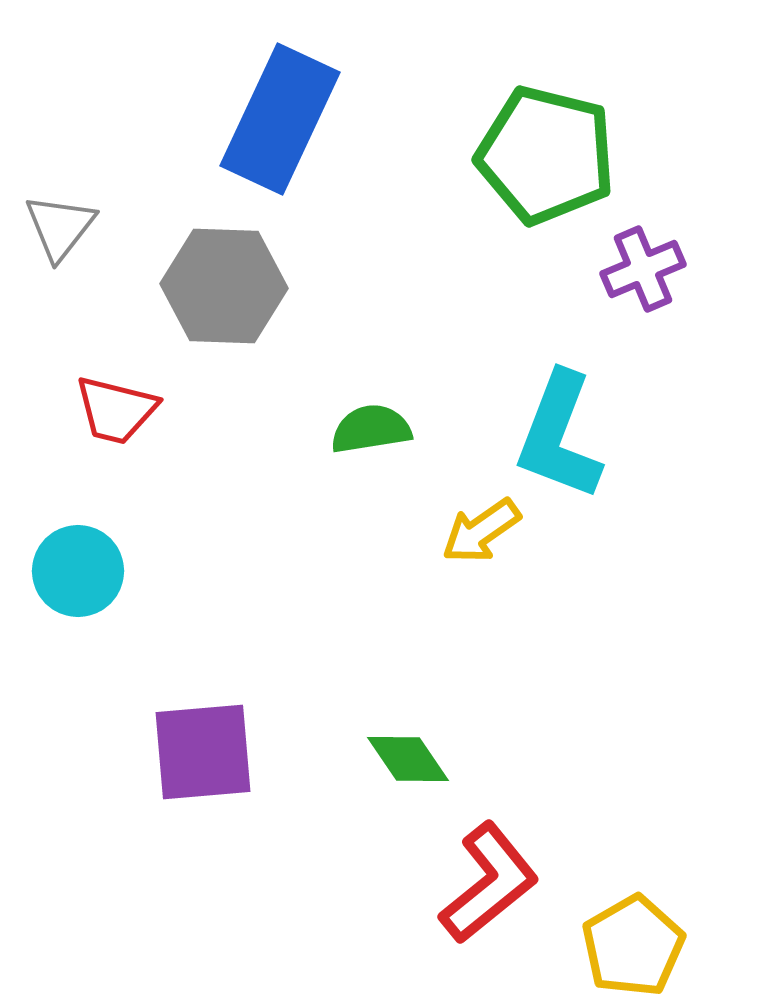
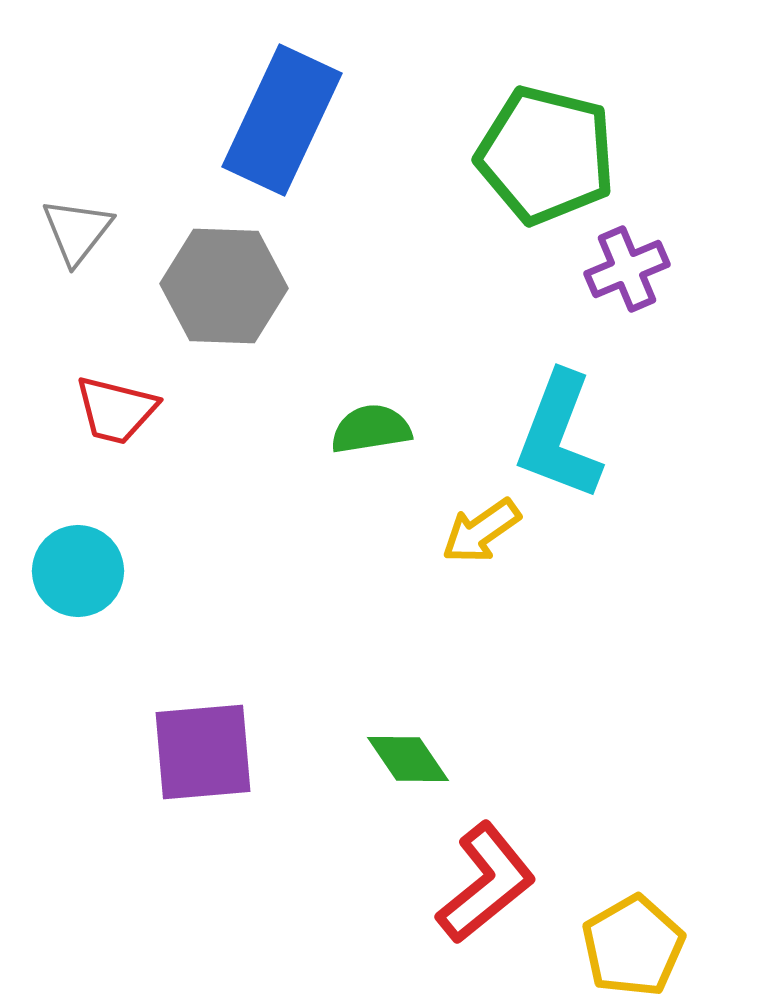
blue rectangle: moved 2 px right, 1 px down
gray triangle: moved 17 px right, 4 px down
purple cross: moved 16 px left
red L-shape: moved 3 px left
